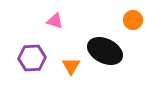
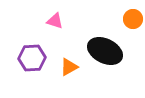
orange circle: moved 1 px up
orange triangle: moved 2 px left, 1 px down; rotated 30 degrees clockwise
